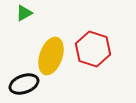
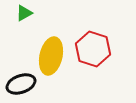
yellow ellipse: rotated 6 degrees counterclockwise
black ellipse: moved 3 px left
